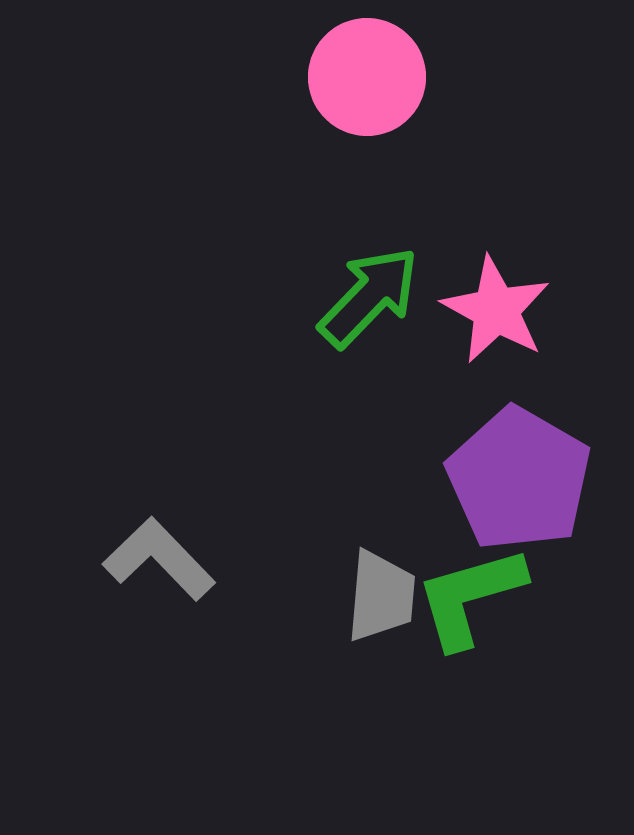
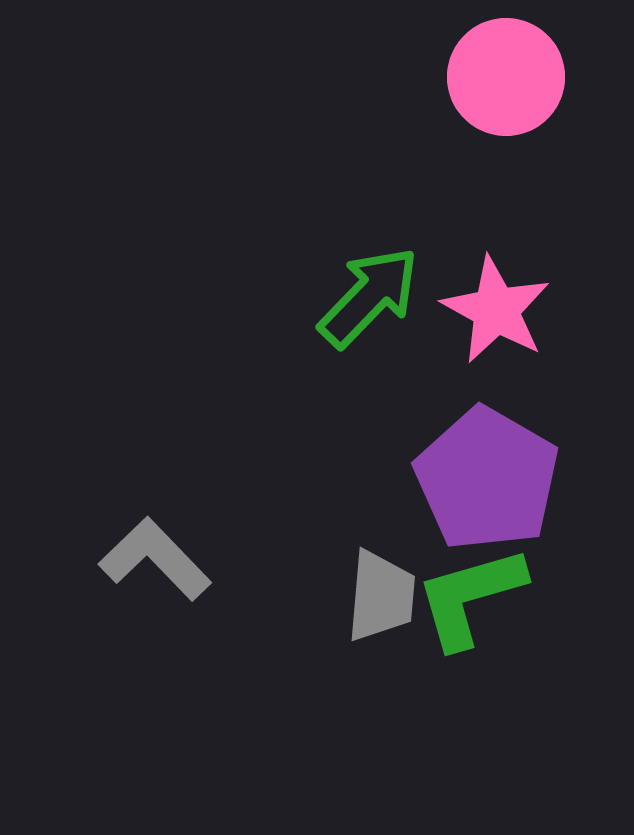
pink circle: moved 139 px right
purple pentagon: moved 32 px left
gray L-shape: moved 4 px left
